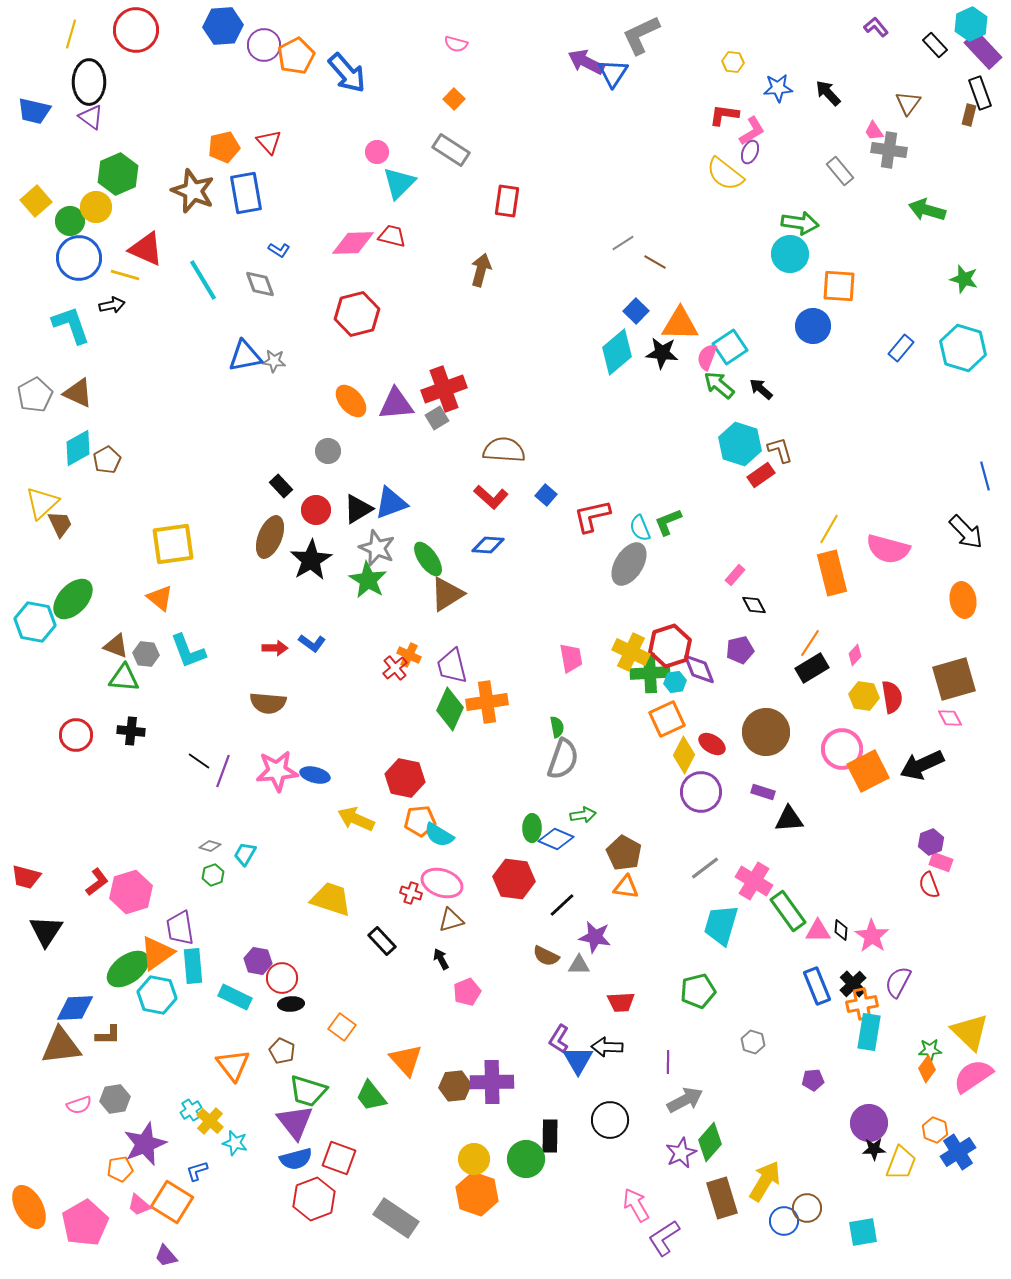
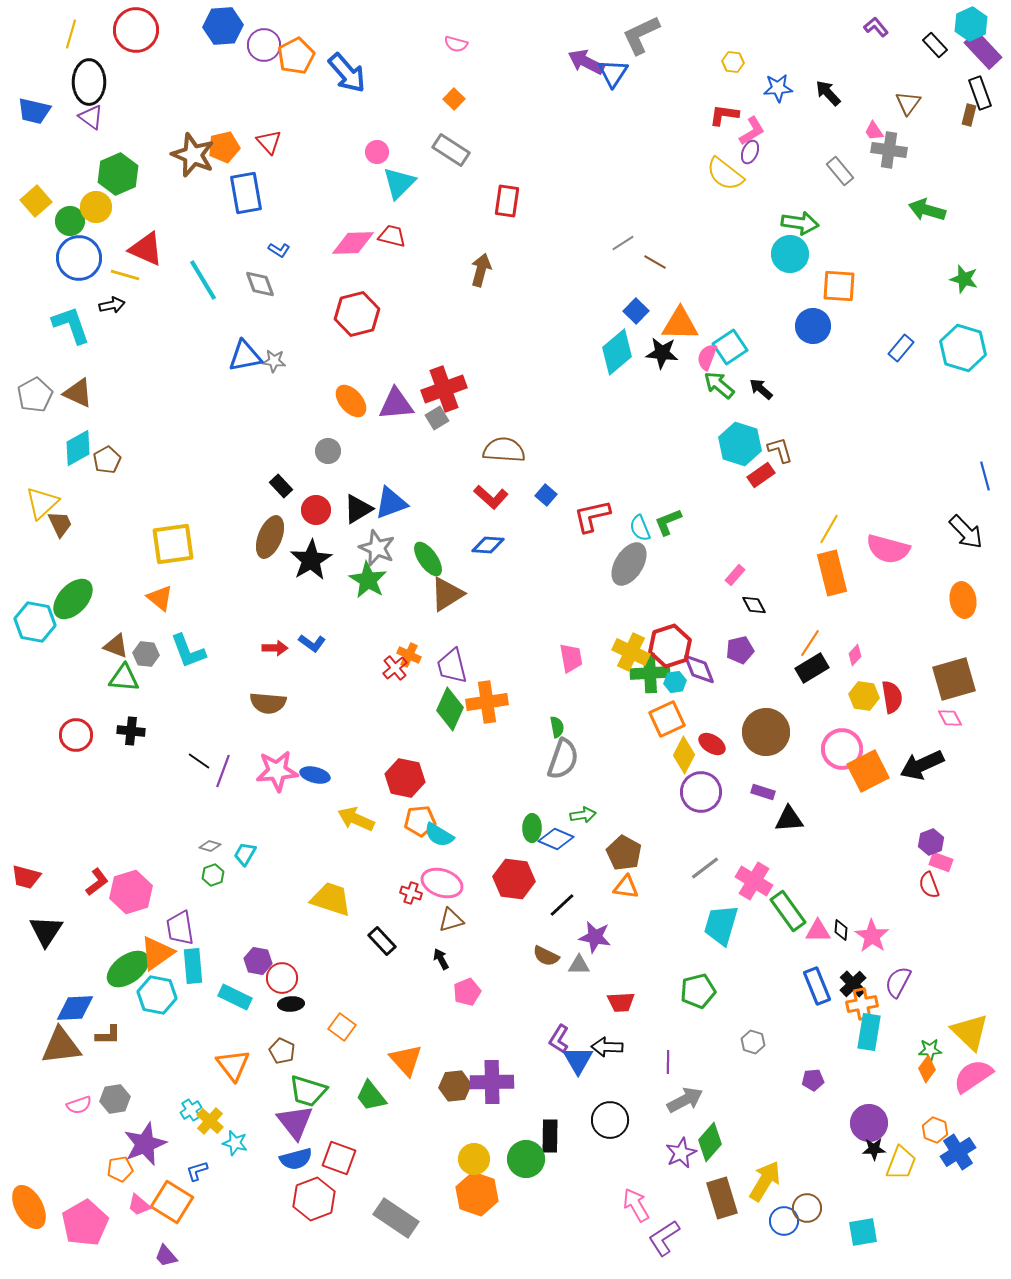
brown star at (193, 191): moved 36 px up
